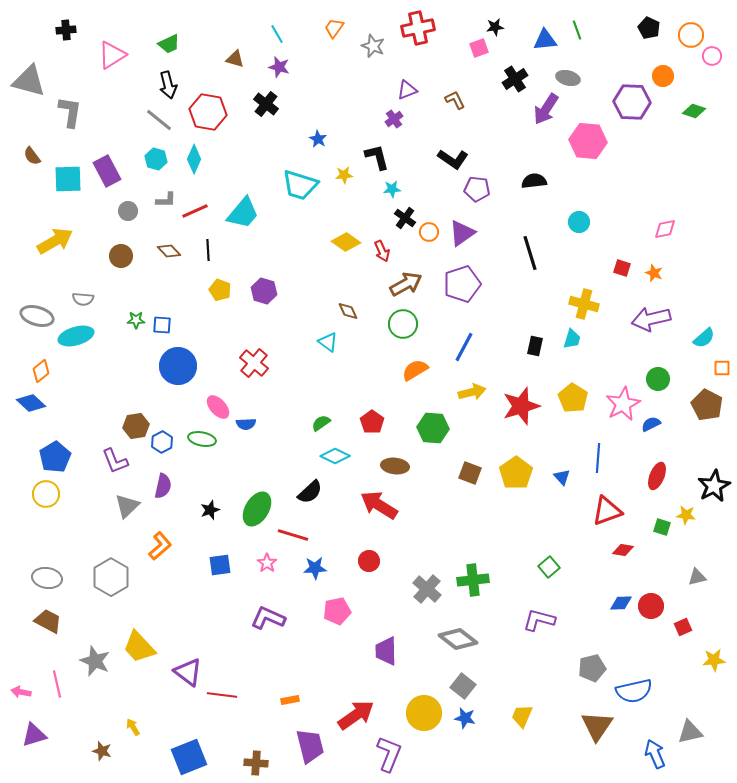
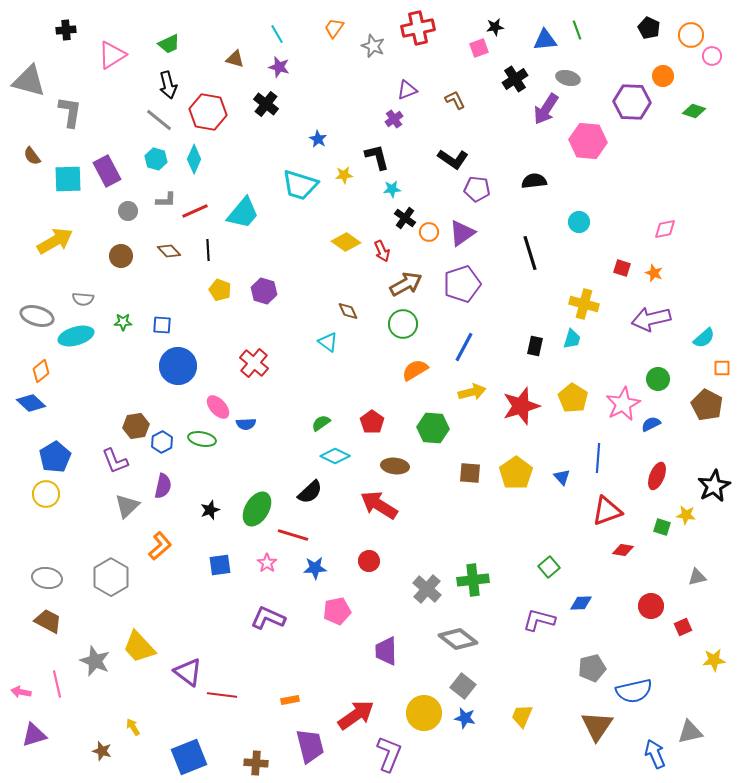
green star at (136, 320): moved 13 px left, 2 px down
brown square at (470, 473): rotated 15 degrees counterclockwise
blue diamond at (621, 603): moved 40 px left
